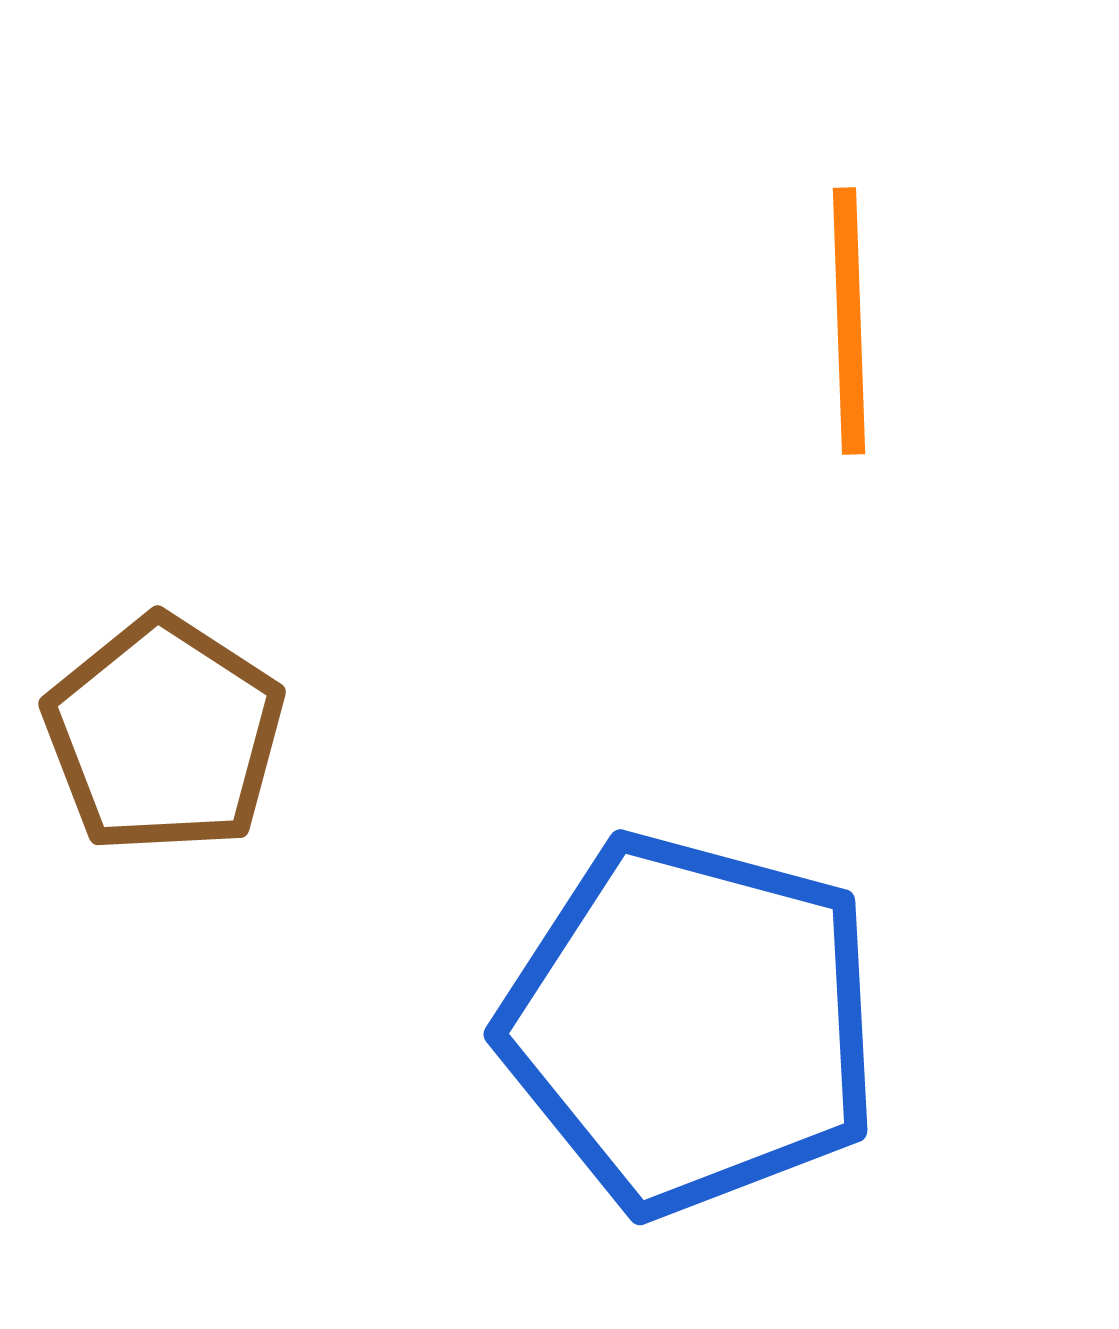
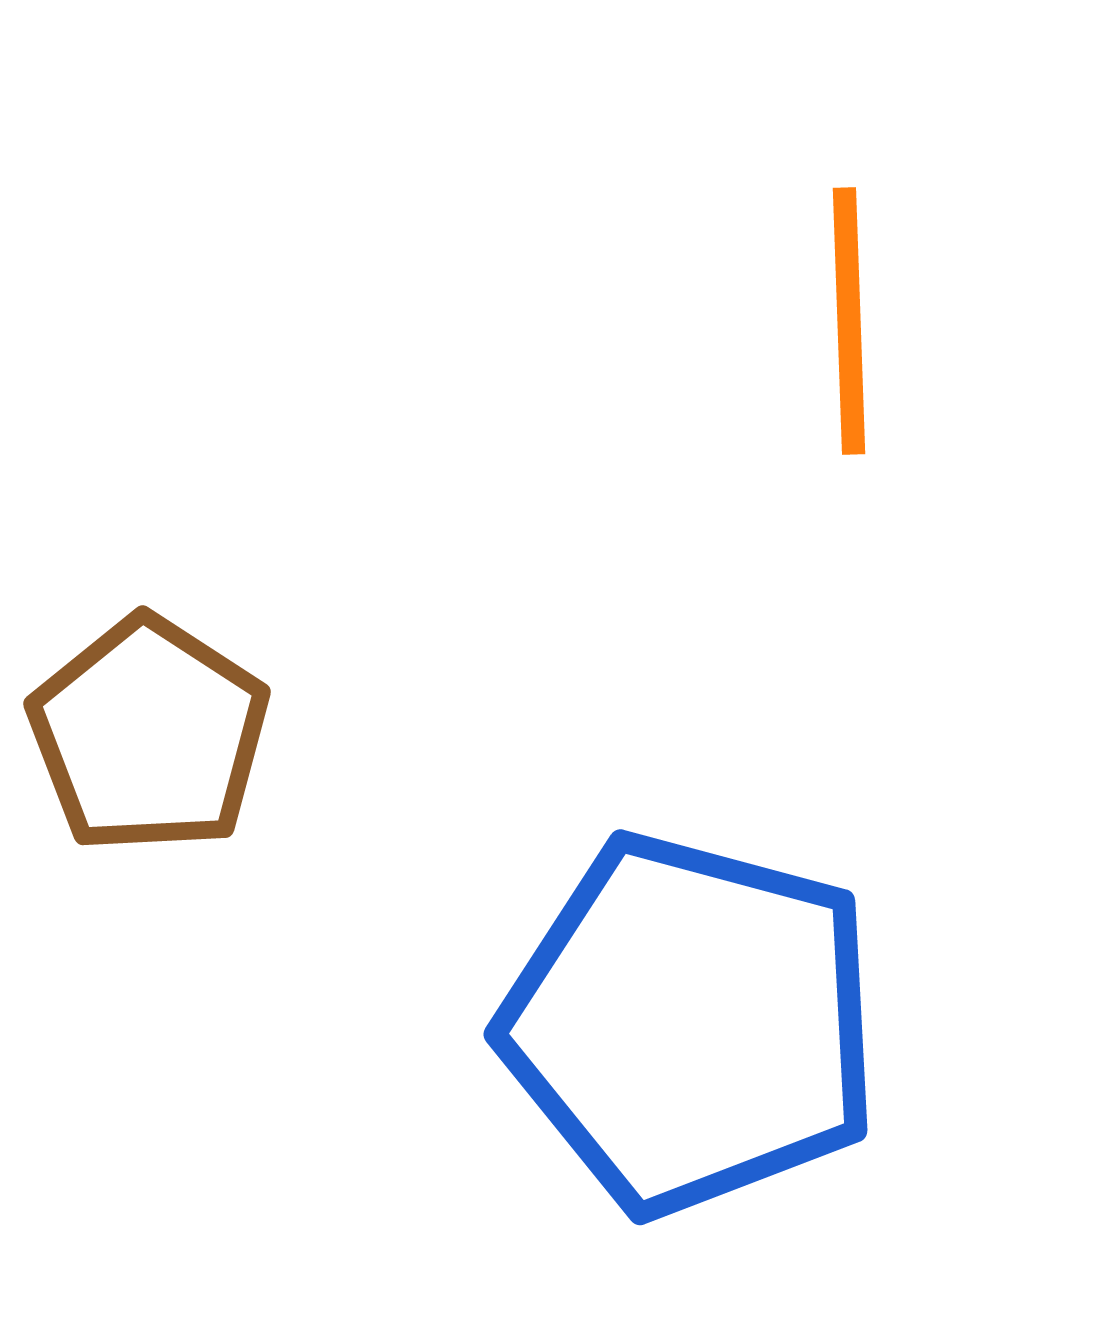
brown pentagon: moved 15 px left
